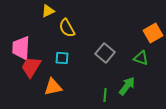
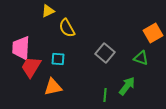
cyan square: moved 4 px left, 1 px down
